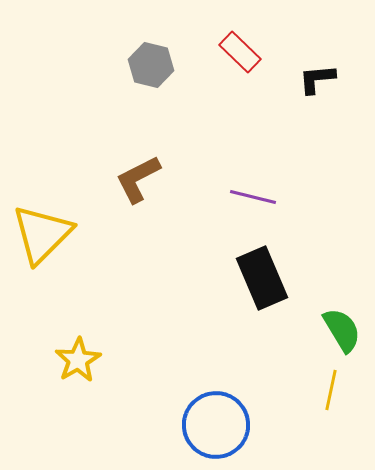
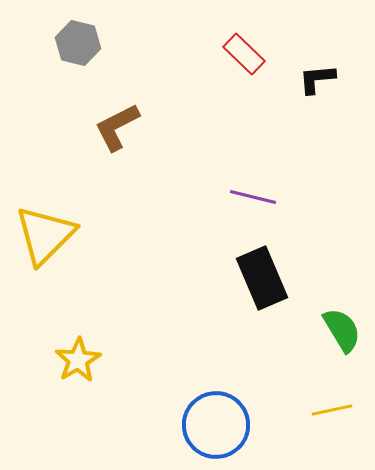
red rectangle: moved 4 px right, 2 px down
gray hexagon: moved 73 px left, 22 px up
brown L-shape: moved 21 px left, 52 px up
yellow triangle: moved 3 px right, 1 px down
yellow line: moved 1 px right, 20 px down; rotated 66 degrees clockwise
